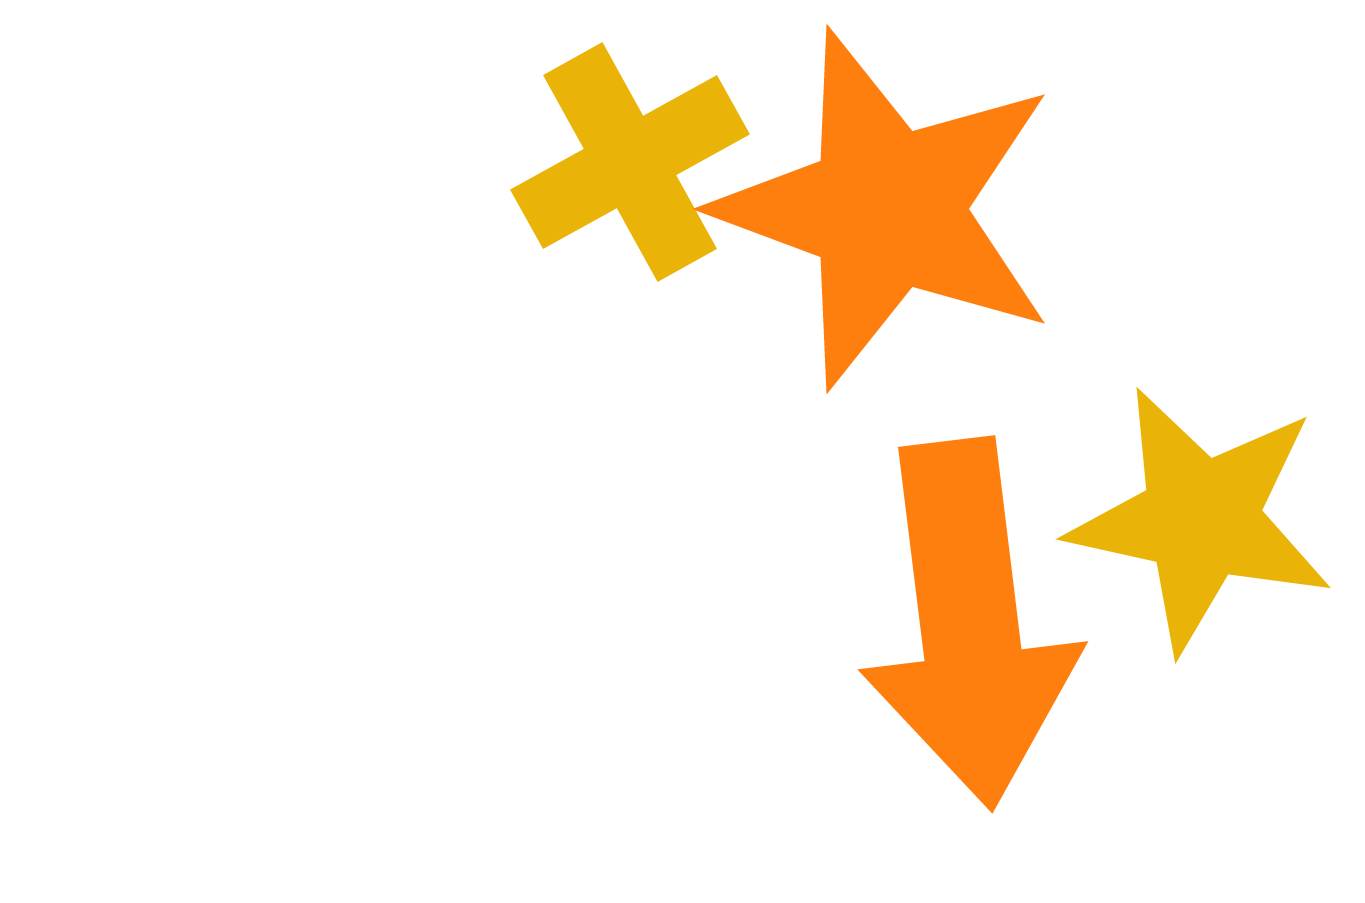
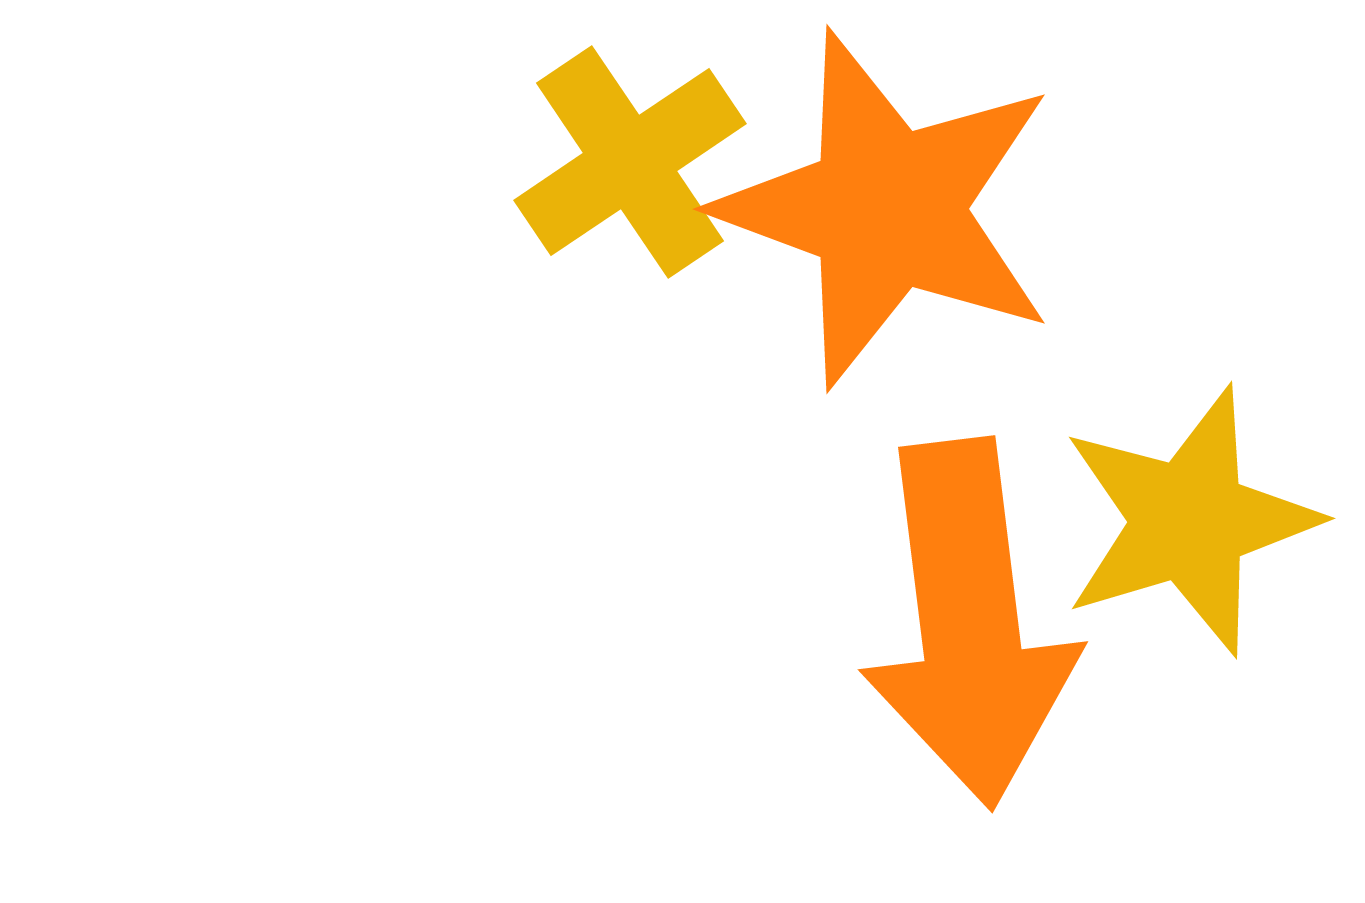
yellow cross: rotated 5 degrees counterclockwise
yellow star: moved 12 px left, 2 px down; rotated 29 degrees counterclockwise
